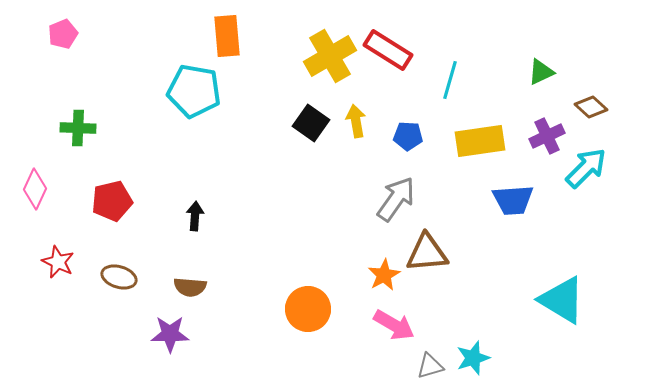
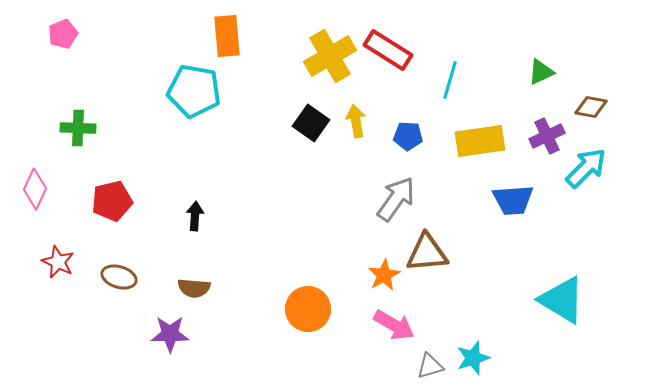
brown diamond: rotated 32 degrees counterclockwise
brown semicircle: moved 4 px right, 1 px down
